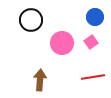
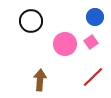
black circle: moved 1 px down
pink circle: moved 3 px right, 1 px down
red line: rotated 35 degrees counterclockwise
